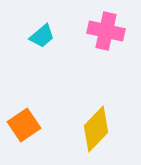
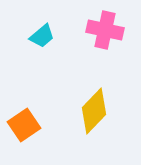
pink cross: moved 1 px left, 1 px up
yellow diamond: moved 2 px left, 18 px up
